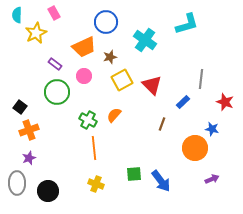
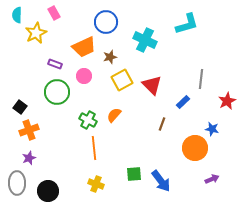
cyan cross: rotated 10 degrees counterclockwise
purple rectangle: rotated 16 degrees counterclockwise
red star: moved 2 px right, 1 px up; rotated 24 degrees clockwise
